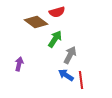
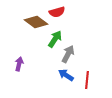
gray arrow: moved 2 px left, 1 px up
red line: moved 6 px right; rotated 12 degrees clockwise
